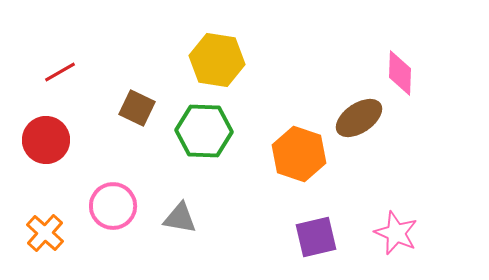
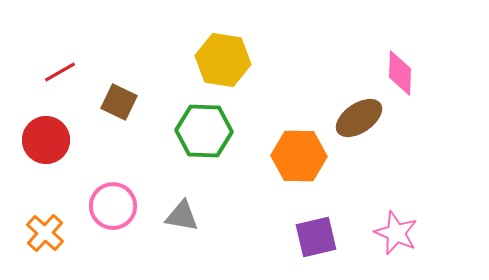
yellow hexagon: moved 6 px right
brown square: moved 18 px left, 6 px up
orange hexagon: moved 2 px down; rotated 18 degrees counterclockwise
gray triangle: moved 2 px right, 2 px up
